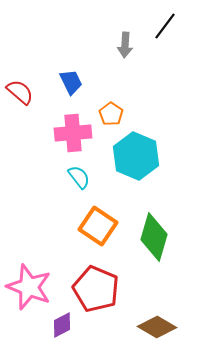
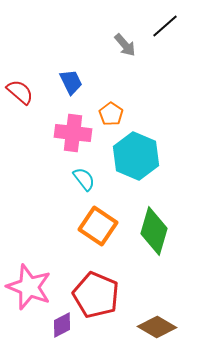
black line: rotated 12 degrees clockwise
gray arrow: rotated 45 degrees counterclockwise
pink cross: rotated 12 degrees clockwise
cyan semicircle: moved 5 px right, 2 px down
green diamond: moved 6 px up
red pentagon: moved 6 px down
